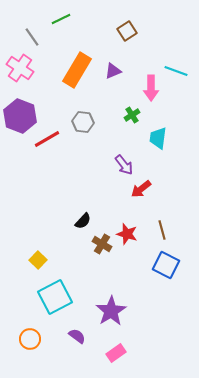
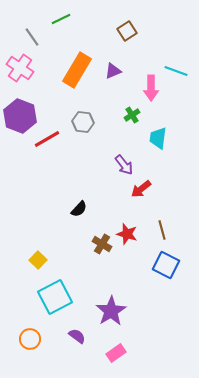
black semicircle: moved 4 px left, 12 px up
